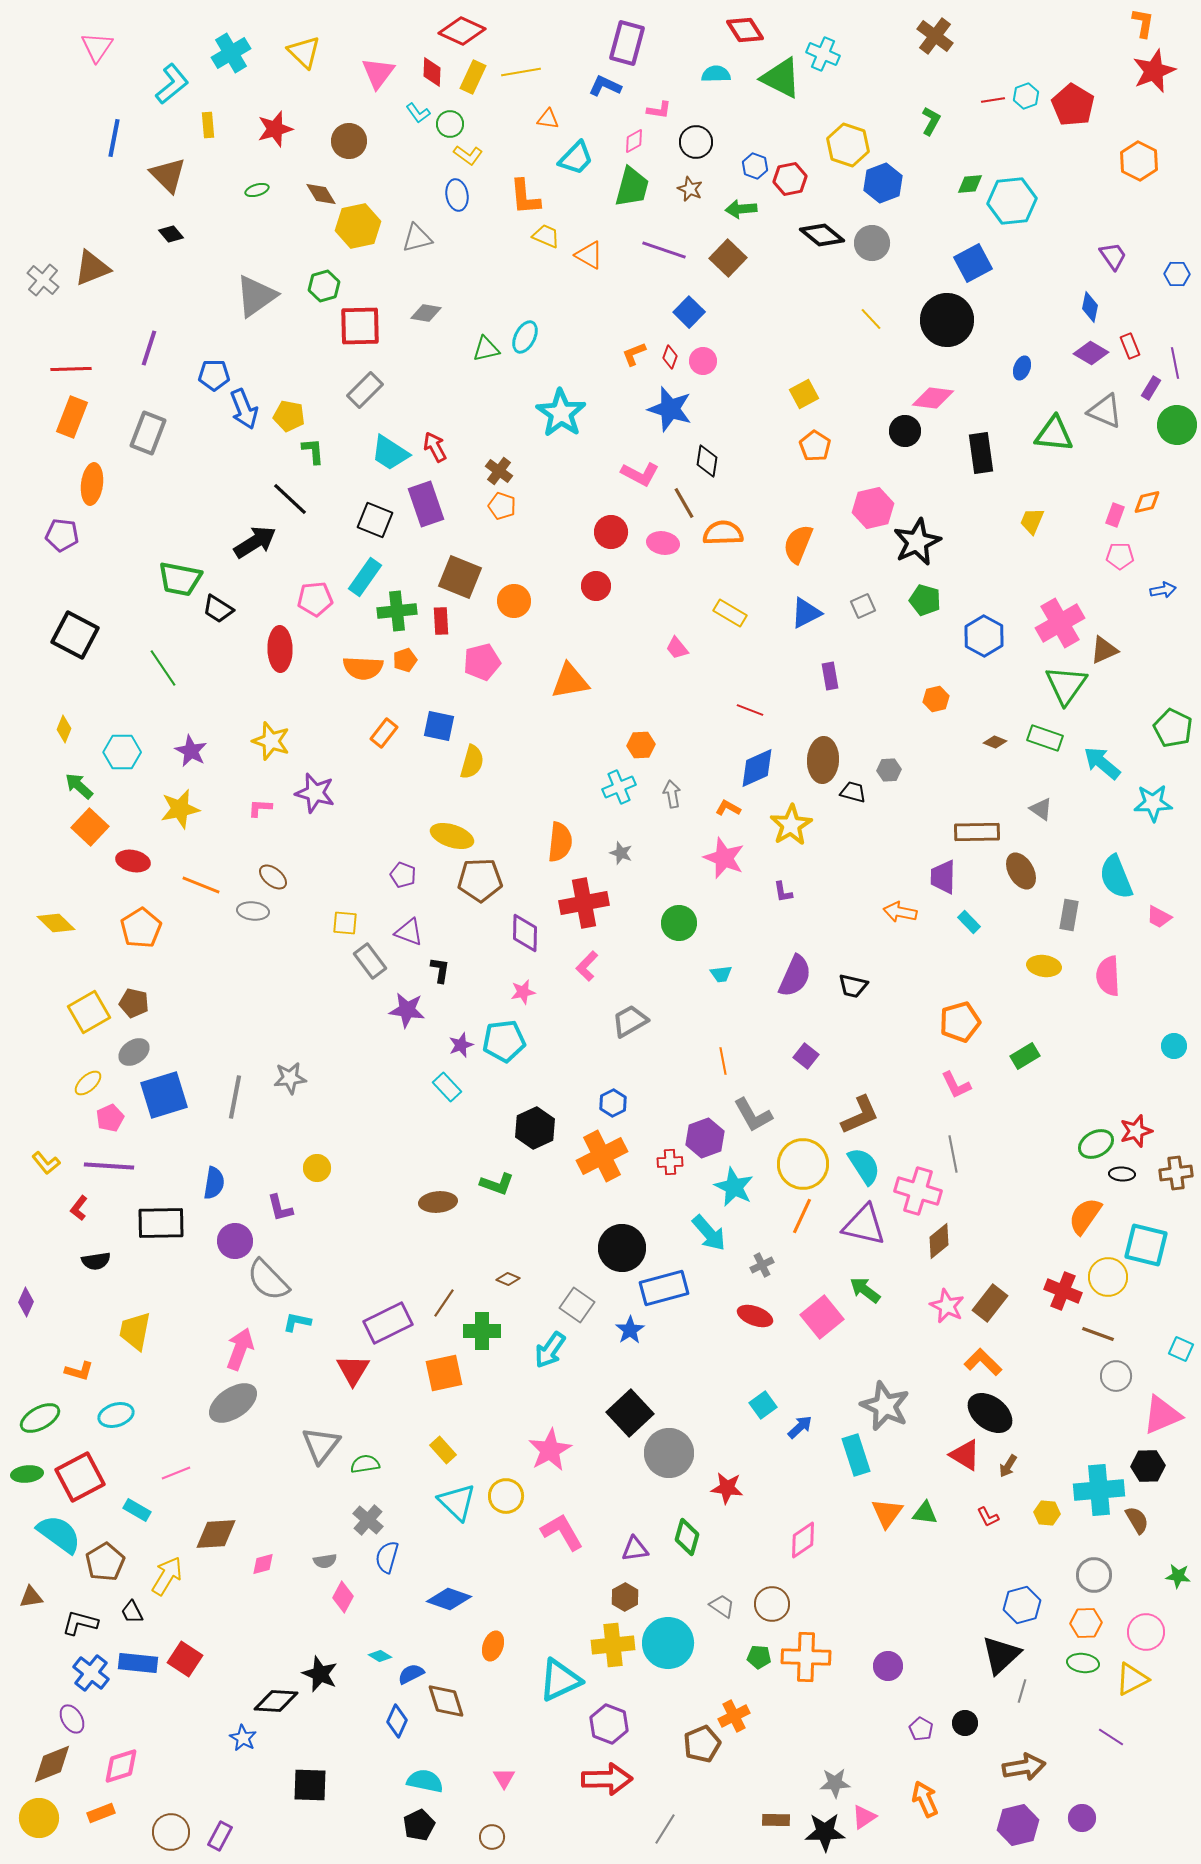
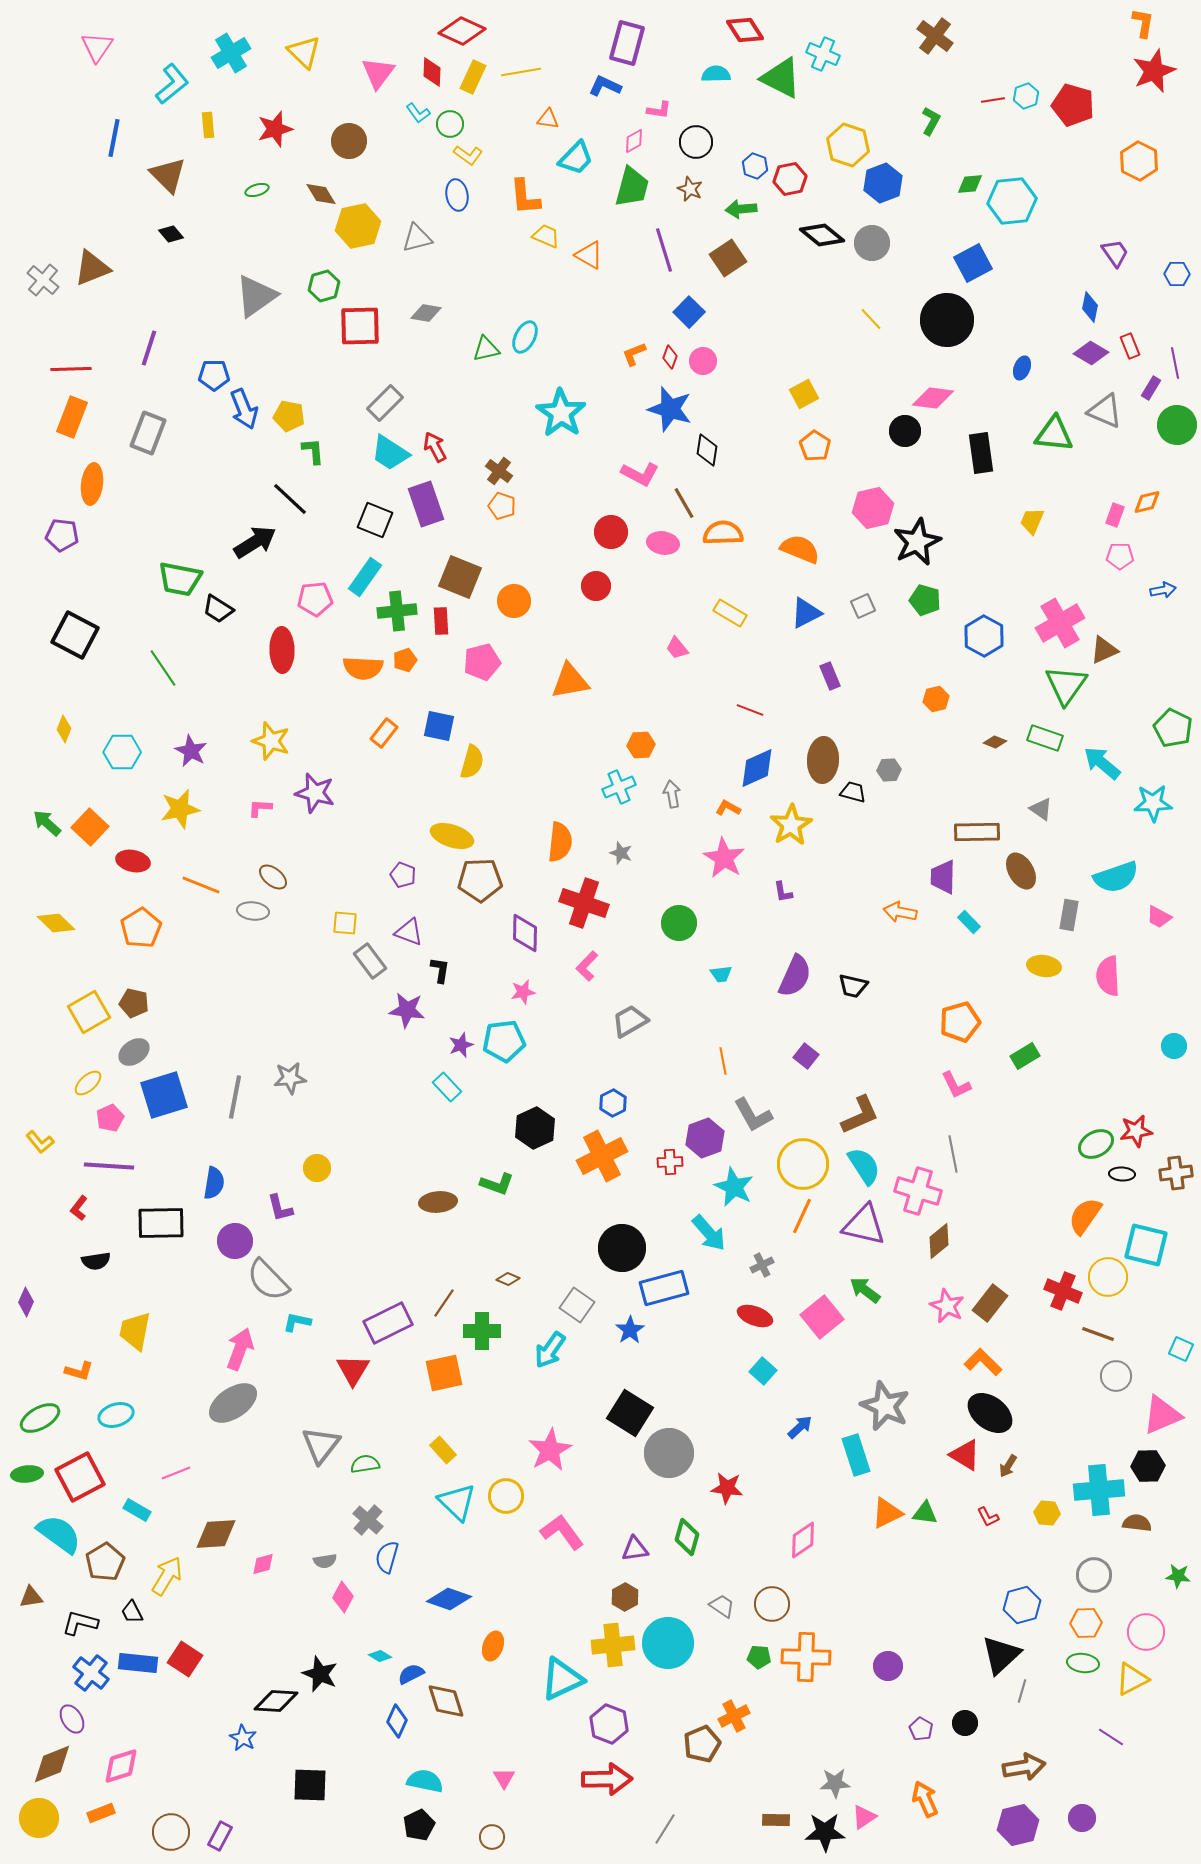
red pentagon at (1073, 105): rotated 15 degrees counterclockwise
purple line at (664, 250): rotated 54 degrees clockwise
purple trapezoid at (1113, 256): moved 2 px right, 3 px up
brown square at (728, 258): rotated 12 degrees clockwise
gray rectangle at (365, 390): moved 20 px right, 13 px down
black diamond at (707, 461): moved 11 px up
orange semicircle at (798, 544): moved 2 px right, 5 px down; rotated 90 degrees clockwise
red ellipse at (280, 649): moved 2 px right, 1 px down
purple rectangle at (830, 676): rotated 12 degrees counterclockwise
green arrow at (79, 786): moved 32 px left, 37 px down
pink star at (724, 858): rotated 9 degrees clockwise
cyan semicircle at (1116, 877): rotated 87 degrees counterclockwise
red cross at (584, 903): rotated 30 degrees clockwise
red star at (1136, 1131): rotated 8 degrees clockwise
yellow L-shape at (46, 1163): moved 6 px left, 21 px up
cyan square at (763, 1405): moved 34 px up; rotated 12 degrees counterclockwise
black square at (630, 1413): rotated 15 degrees counterclockwise
orange triangle at (887, 1513): rotated 28 degrees clockwise
brown semicircle at (1137, 1520): moved 3 px down; rotated 52 degrees counterclockwise
pink L-shape at (562, 1532): rotated 6 degrees counterclockwise
cyan triangle at (560, 1680): moved 2 px right, 1 px up
